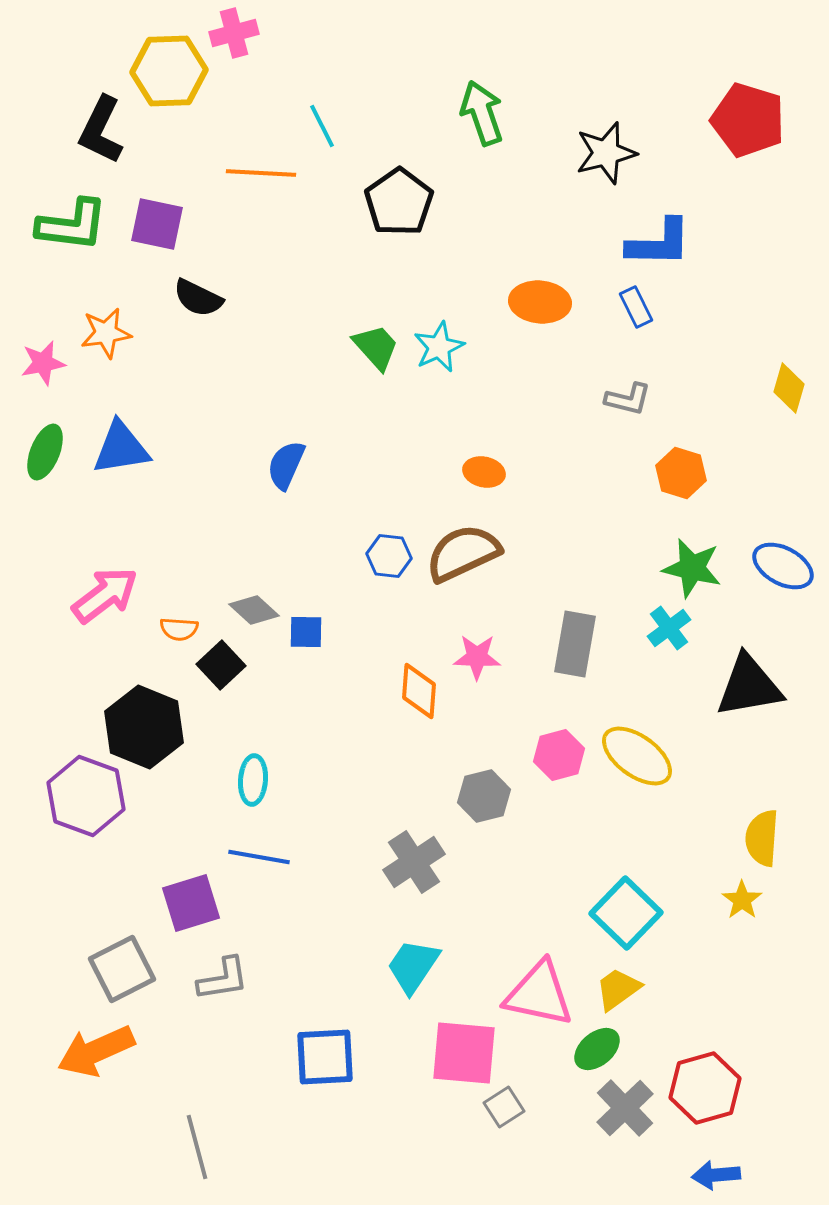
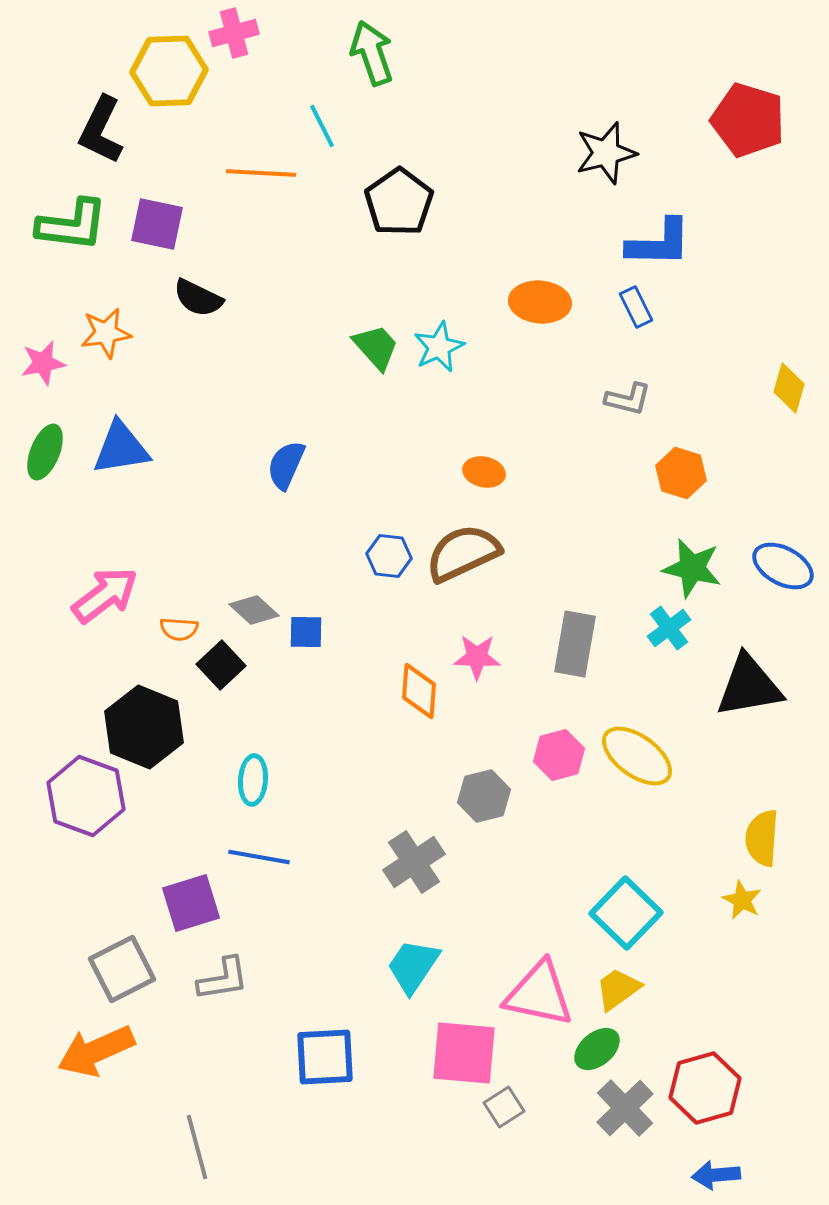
green arrow at (482, 113): moved 110 px left, 60 px up
yellow star at (742, 900): rotated 9 degrees counterclockwise
